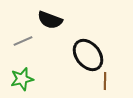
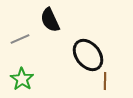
black semicircle: rotated 45 degrees clockwise
gray line: moved 3 px left, 2 px up
green star: rotated 25 degrees counterclockwise
